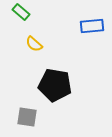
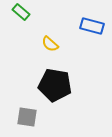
blue rectangle: rotated 20 degrees clockwise
yellow semicircle: moved 16 px right
